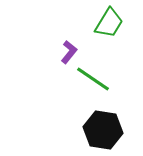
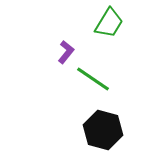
purple L-shape: moved 3 px left
black hexagon: rotated 6 degrees clockwise
